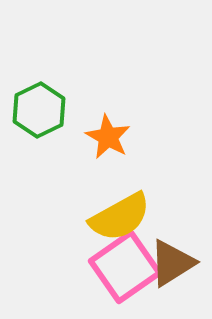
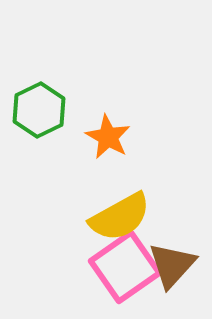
brown triangle: moved 2 px down; rotated 16 degrees counterclockwise
